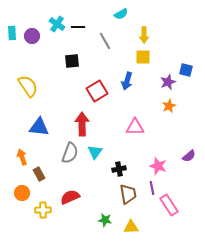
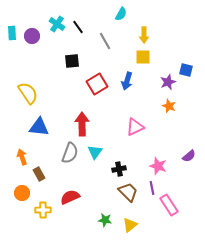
cyan semicircle: rotated 32 degrees counterclockwise
black line: rotated 56 degrees clockwise
yellow semicircle: moved 7 px down
red square: moved 7 px up
orange star: rotated 24 degrees counterclockwise
pink triangle: rotated 24 degrees counterclockwise
brown trapezoid: moved 2 px up; rotated 35 degrees counterclockwise
yellow triangle: moved 1 px left, 2 px up; rotated 35 degrees counterclockwise
